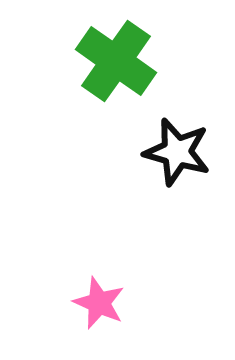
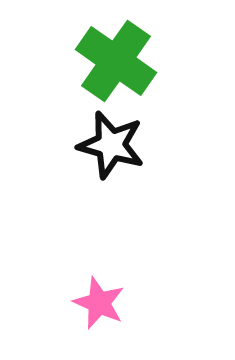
black star: moved 66 px left, 7 px up
